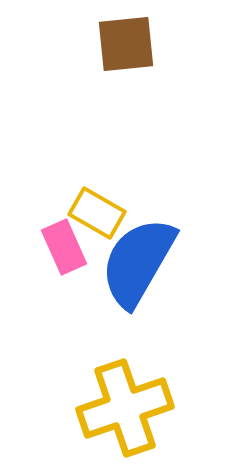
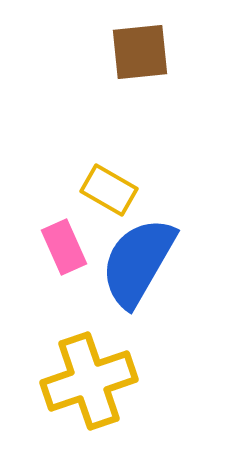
brown square: moved 14 px right, 8 px down
yellow rectangle: moved 12 px right, 23 px up
yellow cross: moved 36 px left, 27 px up
